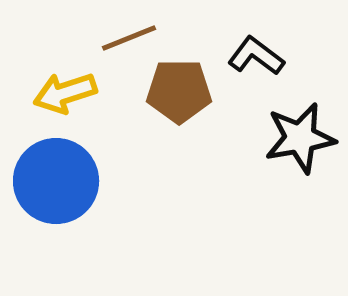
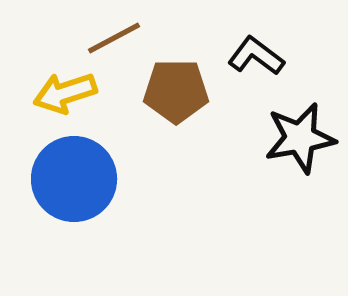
brown line: moved 15 px left; rotated 6 degrees counterclockwise
brown pentagon: moved 3 px left
blue circle: moved 18 px right, 2 px up
